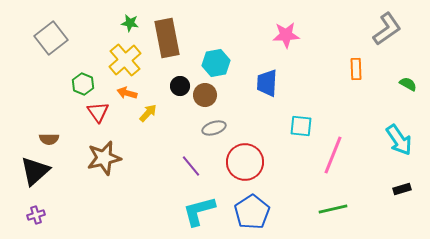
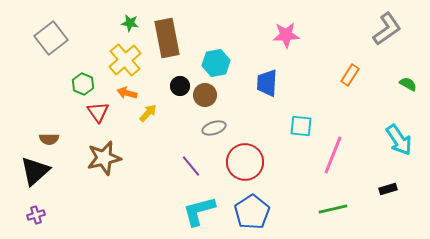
orange rectangle: moved 6 px left, 6 px down; rotated 35 degrees clockwise
black rectangle: moved 14 px left
